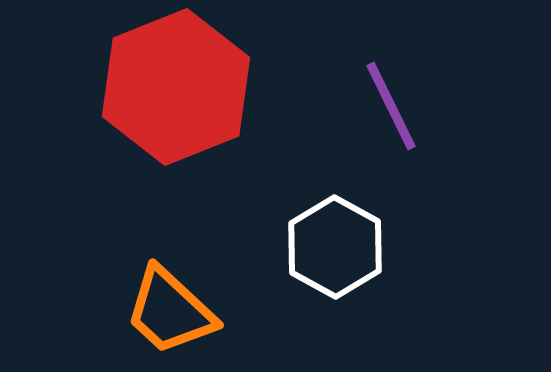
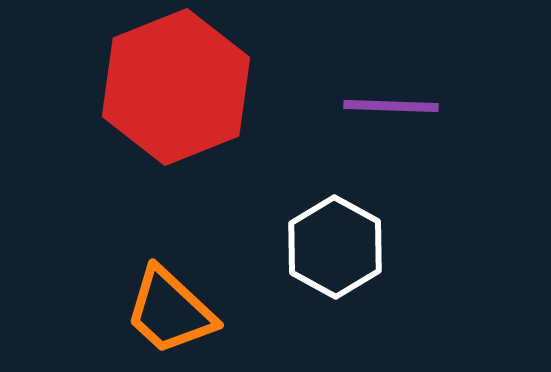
purple line: rotated 62 degrees counterclockwise
